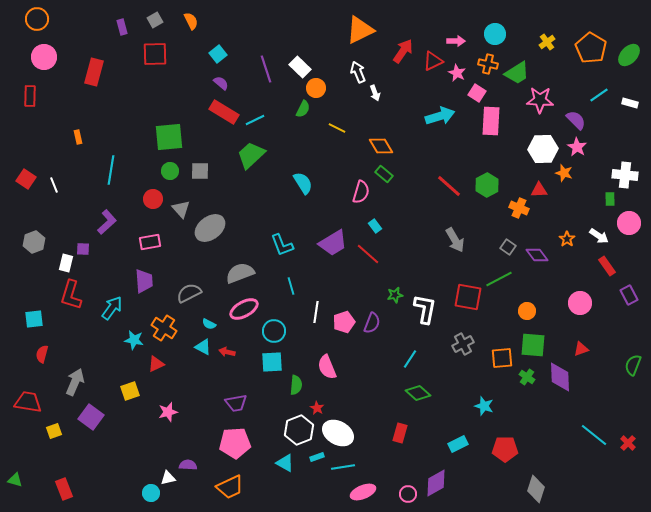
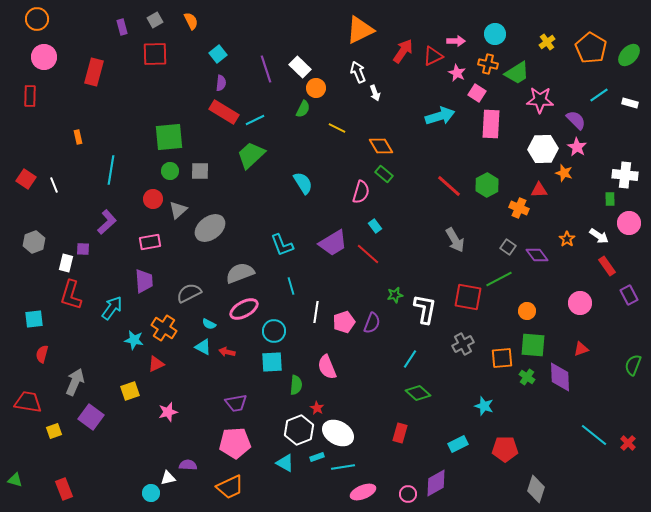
red triangle at (433, 61): moved 5 px up
purple semicircle at (221, 83): rotated 56 degrees clockwise
pink rectangle at (491, 121): moved 3 px down
gray triangle at (181, 209): moved 3 px left, 1 px down; rotated 30 degrees clockwise
